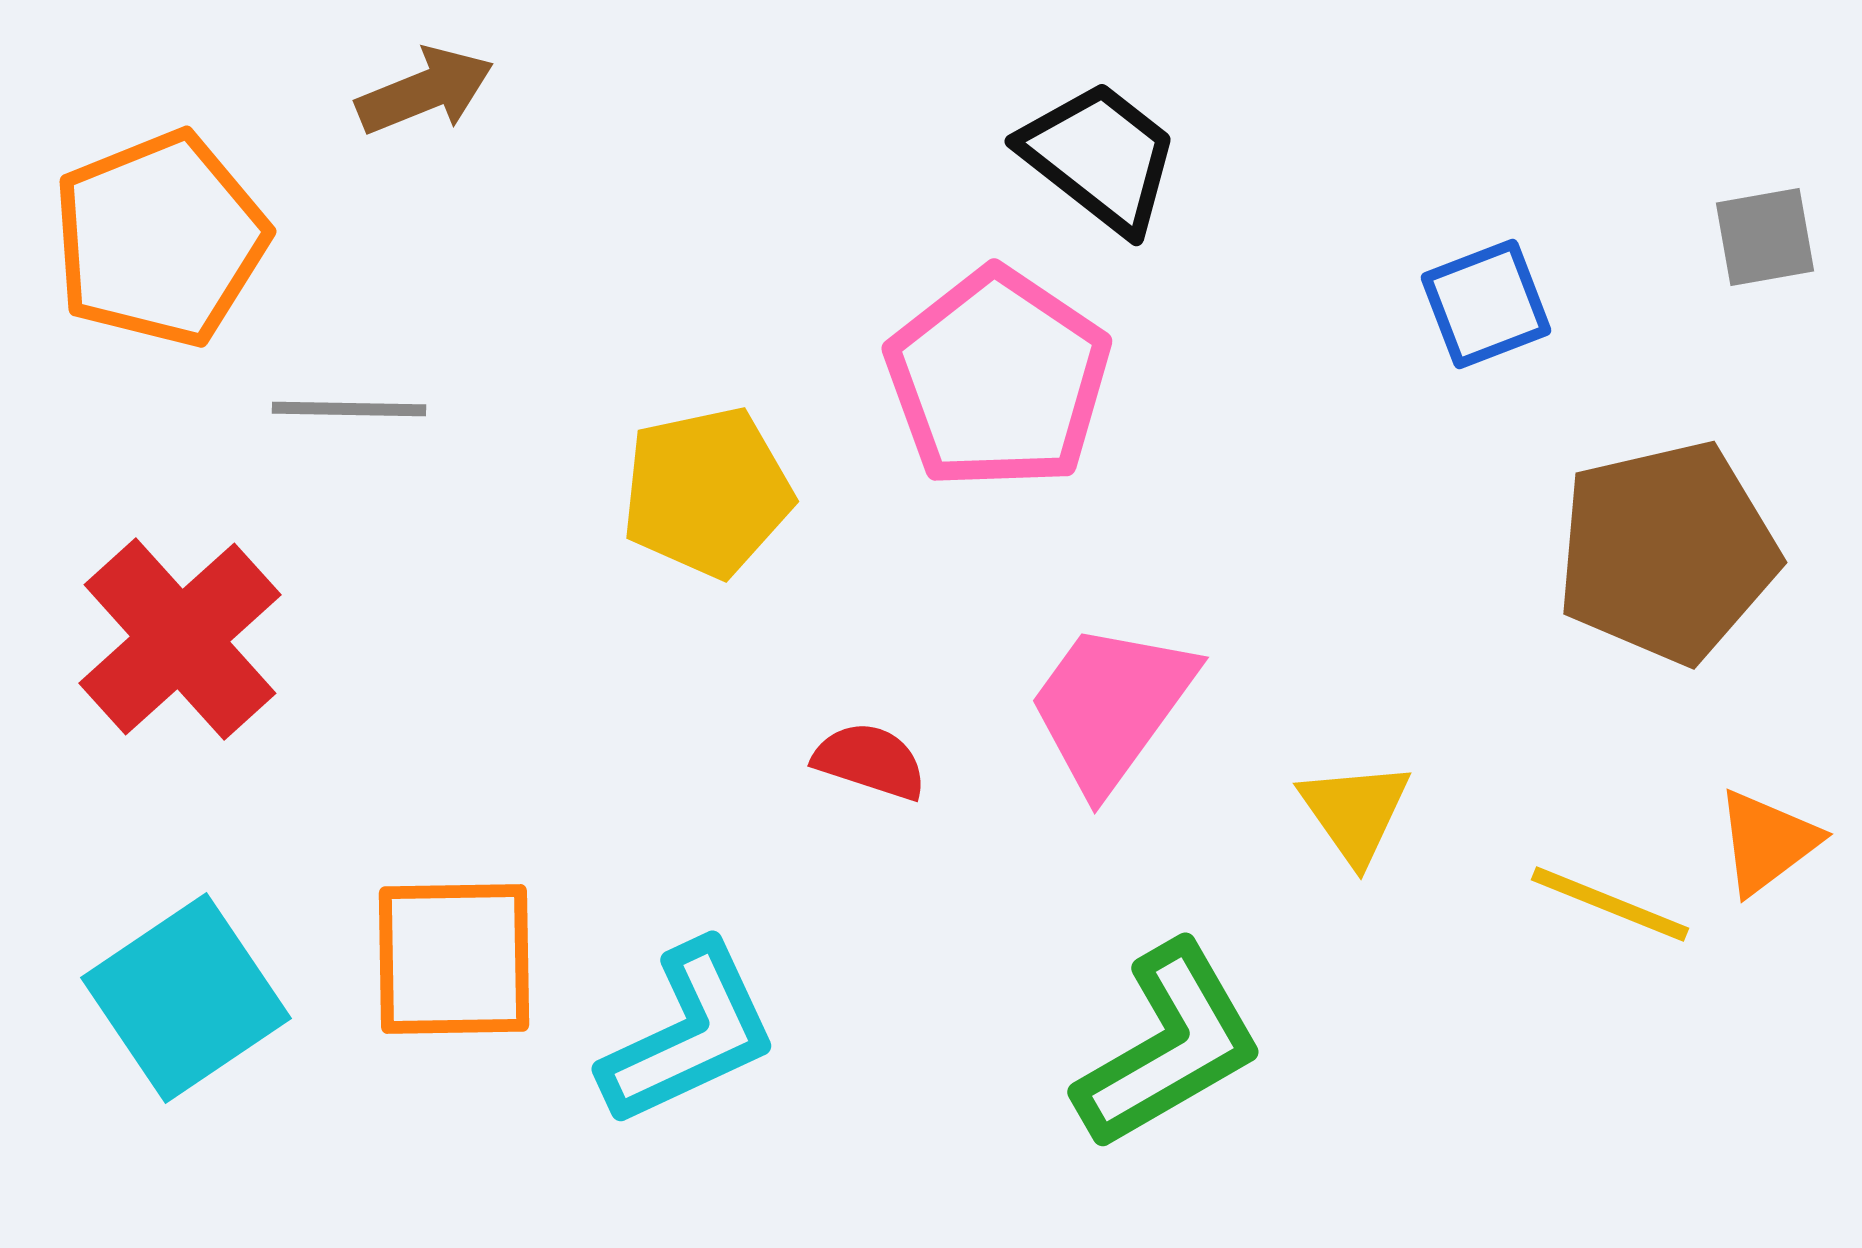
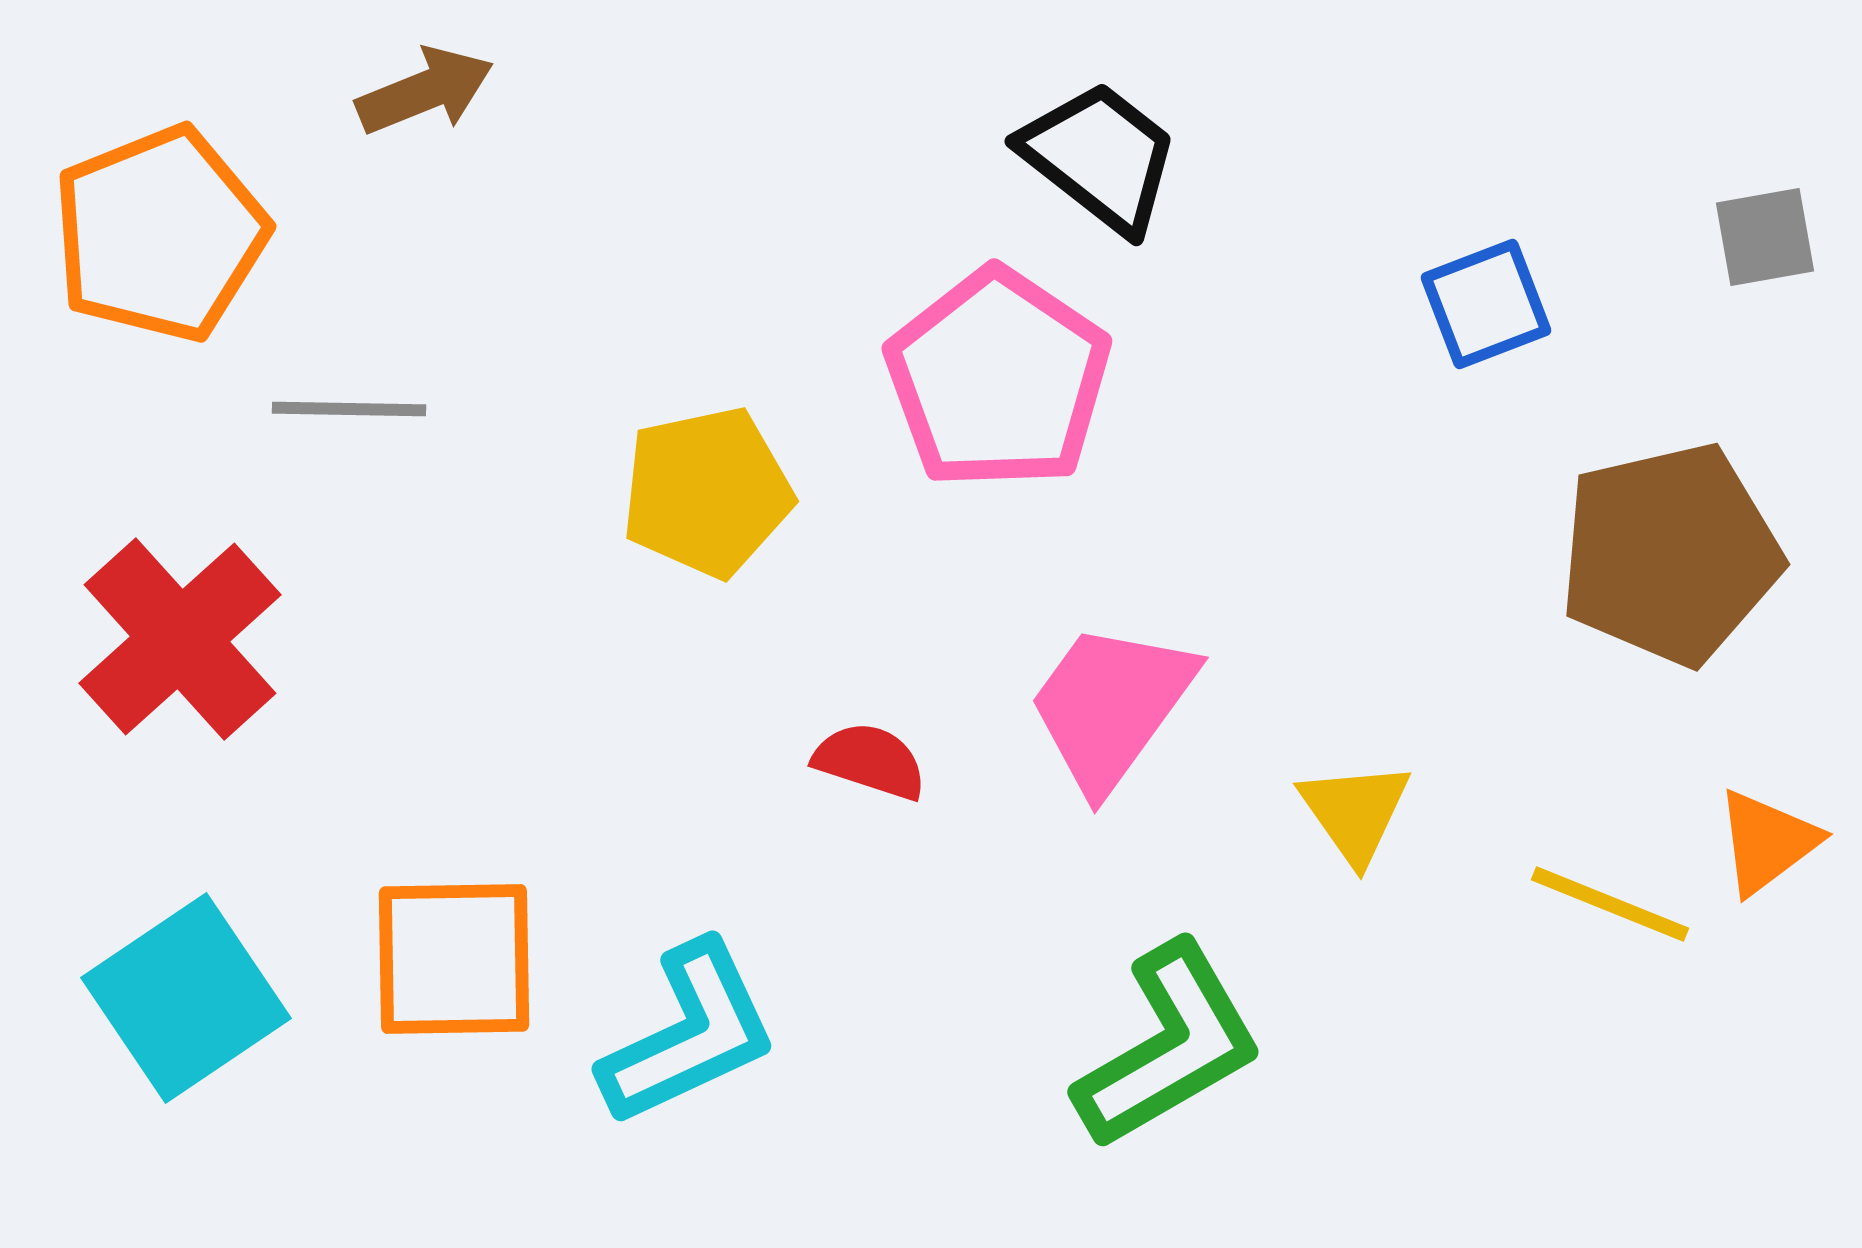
orange pentagon: moved 5 px up
brown pentagon: moved 3 px right, 2 px down
